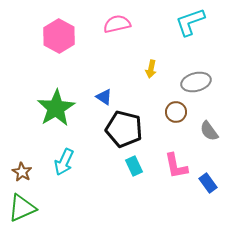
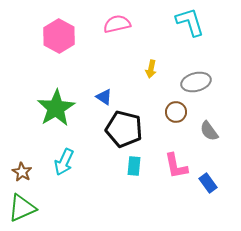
cyan L-shape: rotated 92 degrees clockwise
cyan rectangle: rotated 30 degrees clockwise
